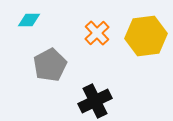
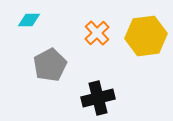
black cross: moved 3 px right, 3 px up; rotated 12 degrees clockwise
